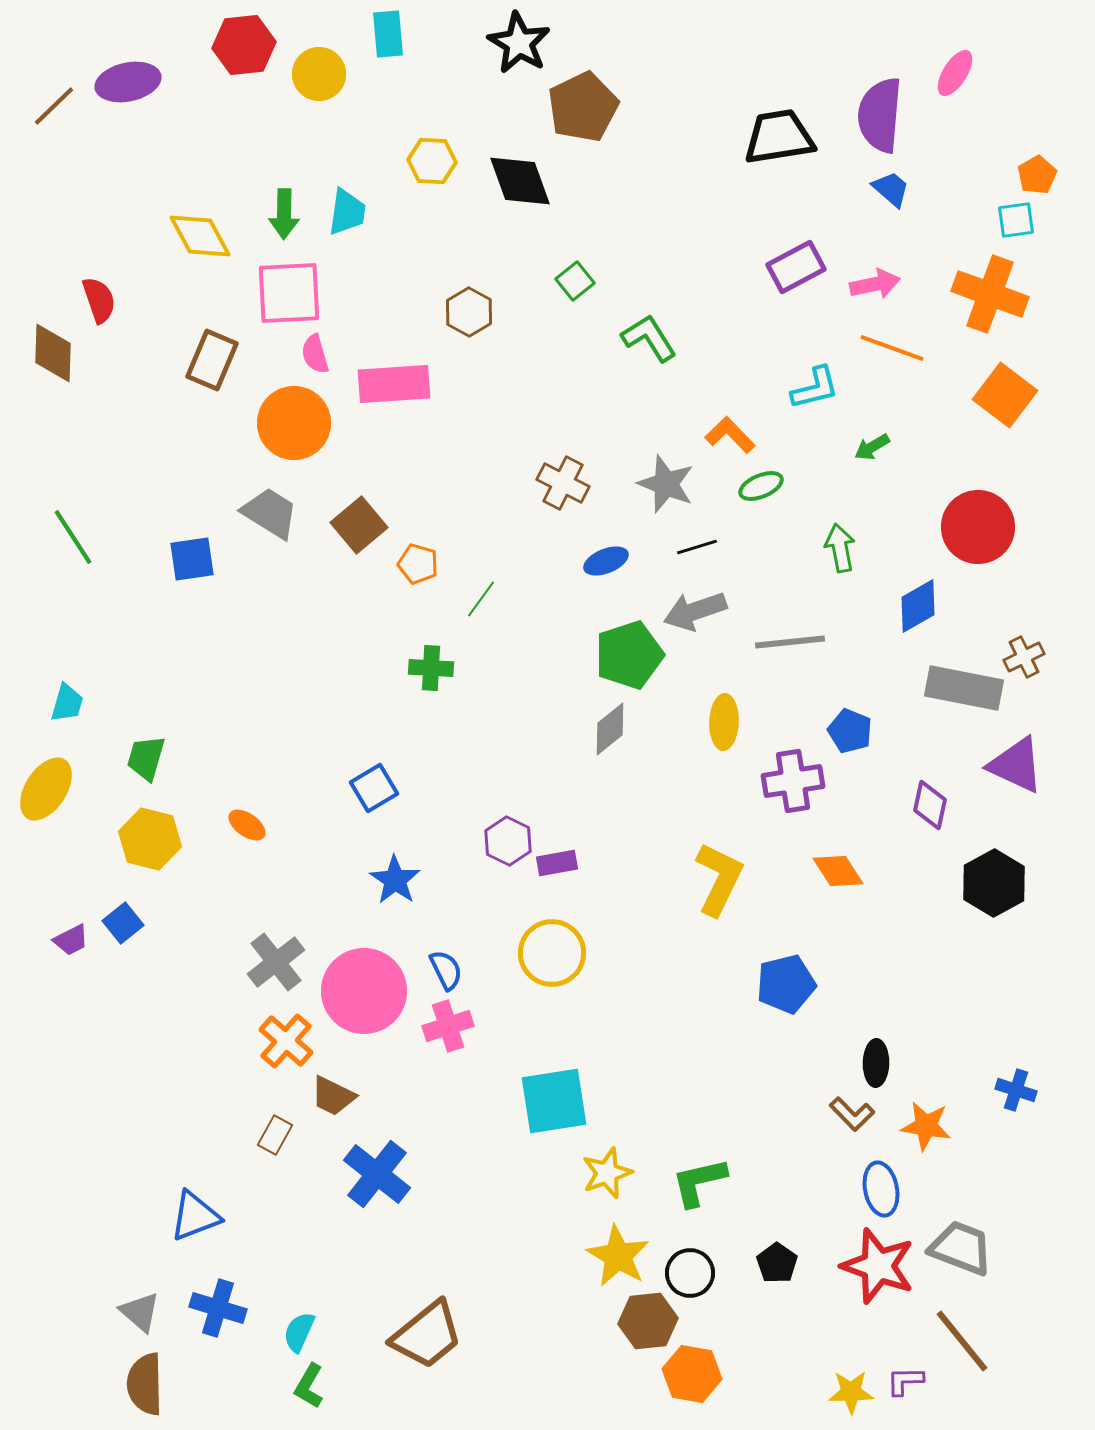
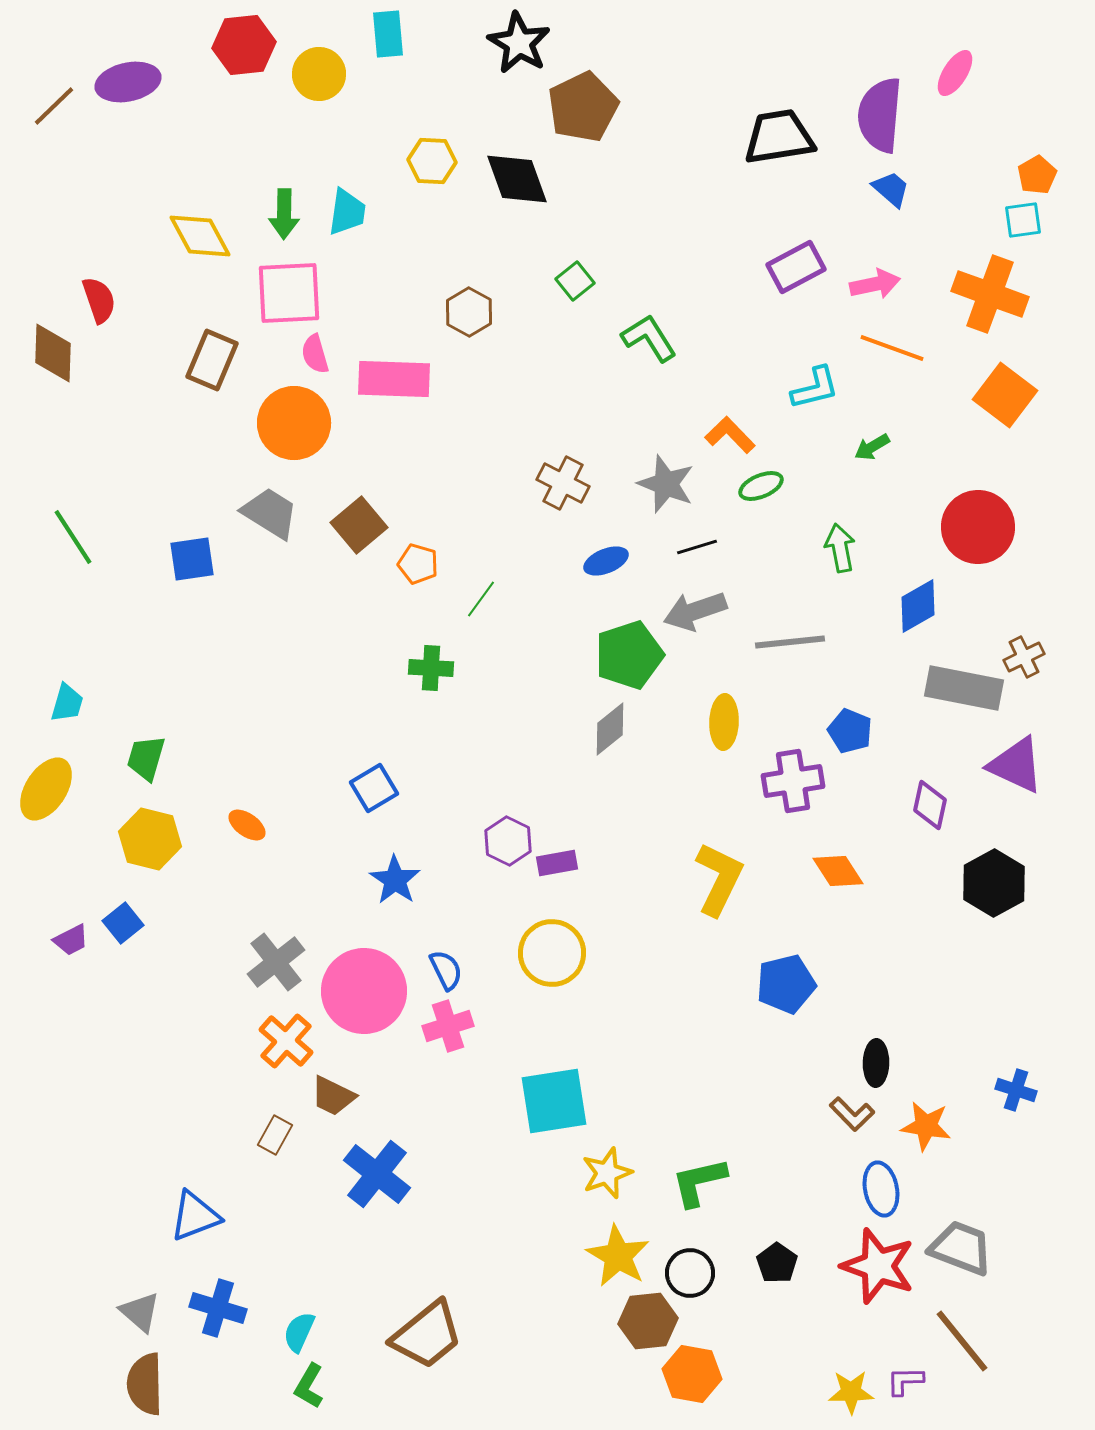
black diamond at (520, 181): moved 3 px left, 2 px up
cyan square at (1016, 220): moved 7 px right
pink rectangle at (394, 384): moved 5 px up; rotated 6 degrees clockwise
